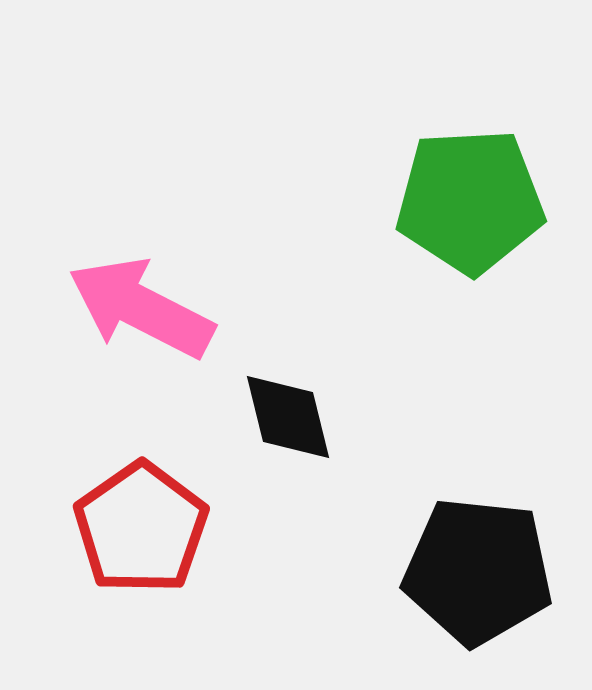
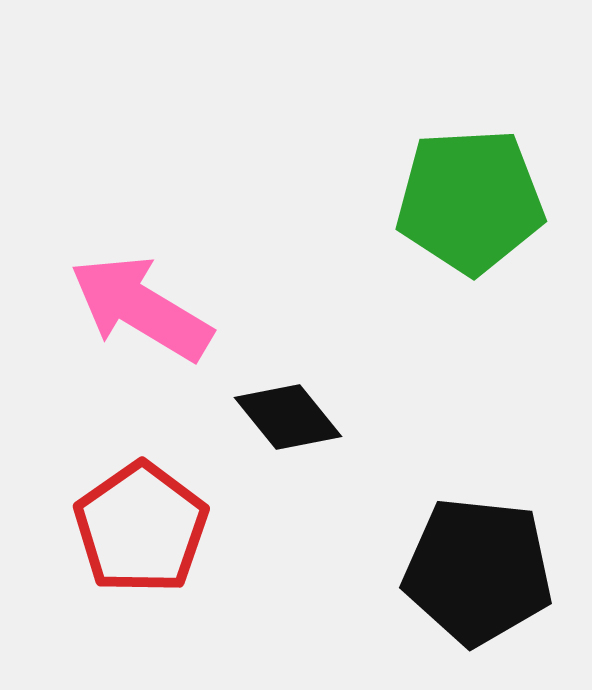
pink arrow: rotated 4 degrees clockwise
black diamond: rotated 25 degrees counterclockwise
